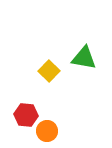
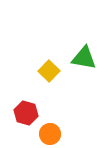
red hexagon: moved 2 px up; rotated 10 degrees clockwise
orange circle: moved 3 px right, 3 px down
